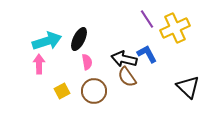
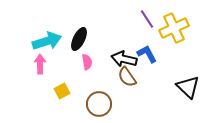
yellow cross: moved 1 px left
pink arrow: moved 1 px right
brown circle: moved 5 px right, 13 px down
